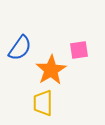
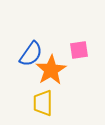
blue semicircle: moved 11 px right, 6 px down
